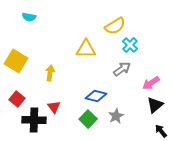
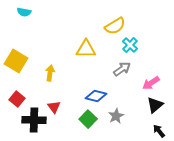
cyan semicircle: moved 5 px left, 5 px up
black arrow: moved 2 px left
